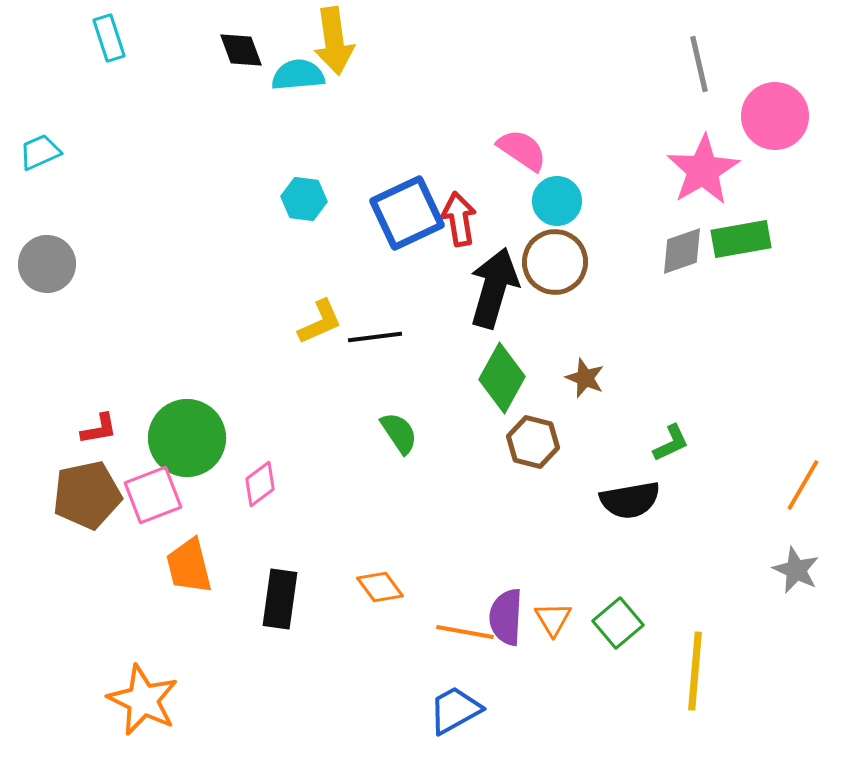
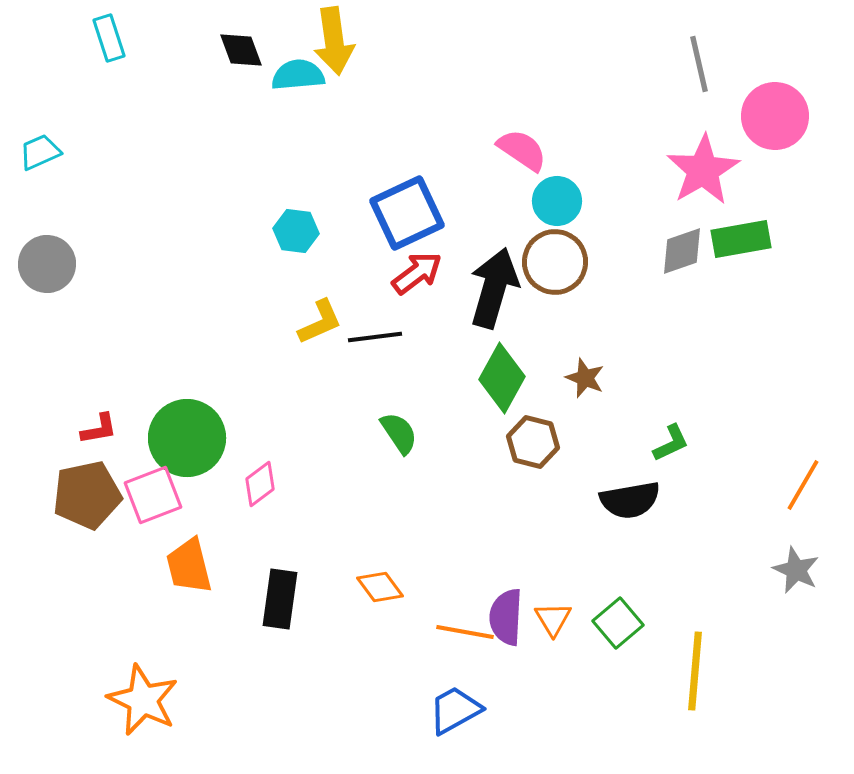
cyan hexagon at (304, 199): moved 8 px left, 32 px down
red arrow at (459, 219): moved 42 px left, 54 px down; rotated 62 degrees clockwise
